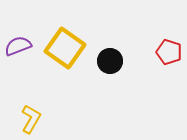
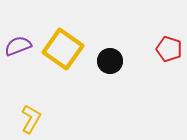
yellow square: moved 2 px left, 1 px down
red pentagon: moved 3 px up
